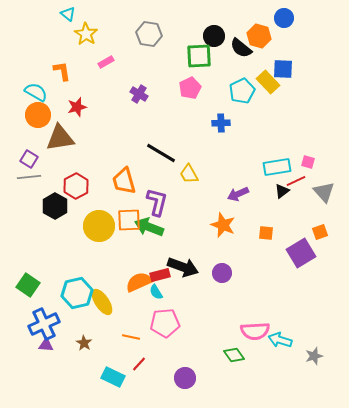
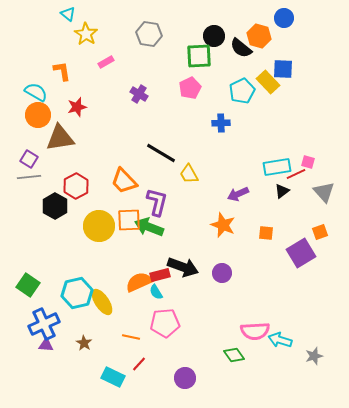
orange trapezoid at (124, 181): rotated 28 degrees counterclockwise
red line at (296, 181): moved 7 px up
